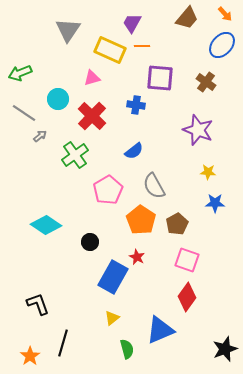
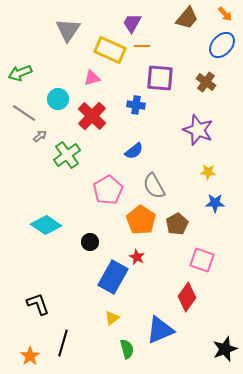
green cross: moved 8 px left
pink square: moved 15 px right
